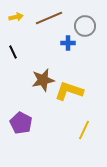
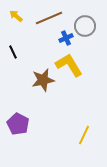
yellow arrow: moved 1 px up; rotated 128 degrees counterclockwise
blue cross: moved 2 px left, 5 px up; rotated 24 degrees counterclockwise
yellow L-shape: moved 26 px up; rotated 40 degrees clockwise
purple pentagon: moved 3 px left, 1 px down
yellow line: moved 5 px down
